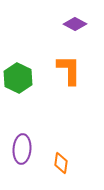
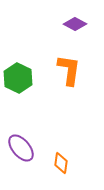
orange L-shape: rotated 8 degrees clockwise
purple ellipse: moved 1 px left, 1 px up; rotated 44 degrees counterclockwise
